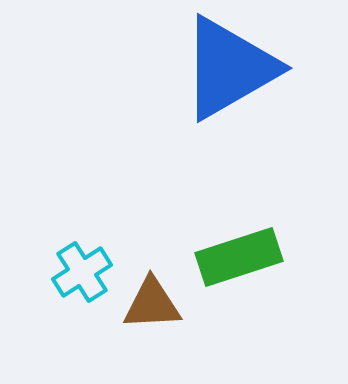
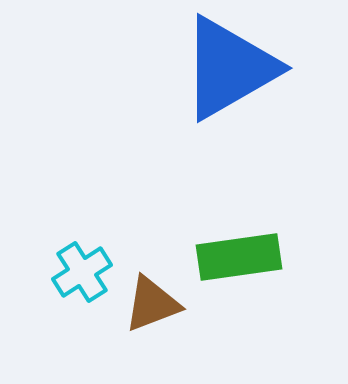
green rectangle: rotated 10 degrees clockwise
brown triangle: rotated 18 degrees counterclockwise
